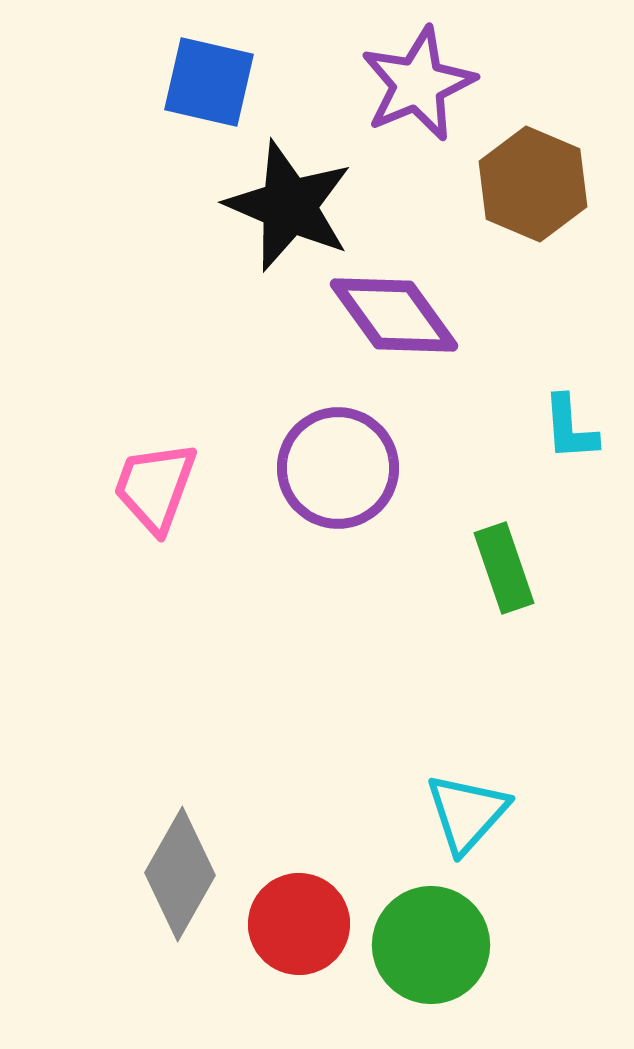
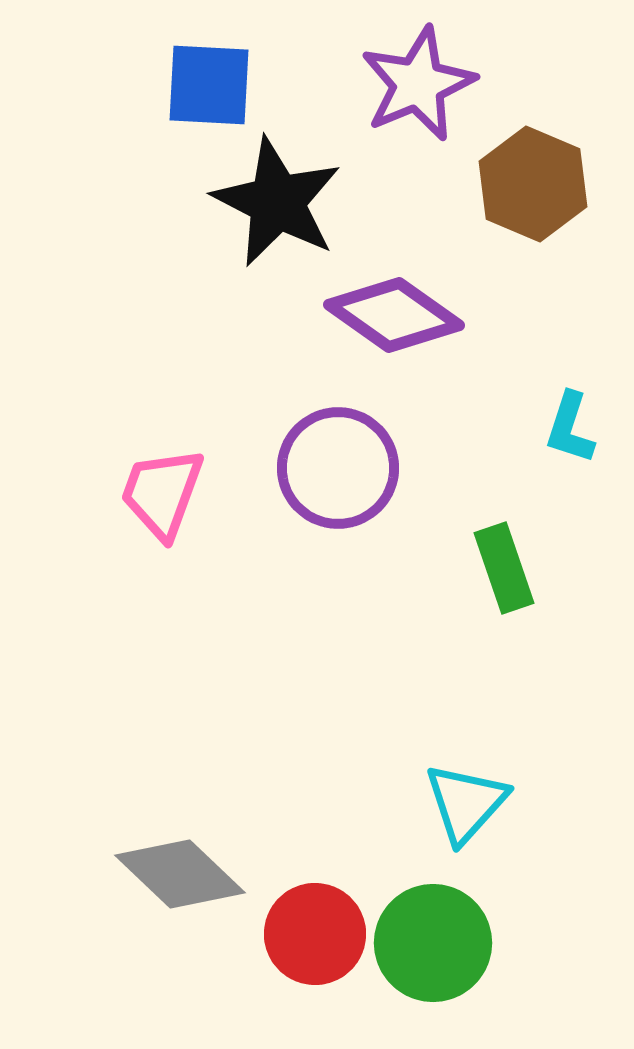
blue square: moved 3 px down; rotated 10 degrees counterclockwise
black star: moved 12 px left, 4 px up; rotated 4 degrees clockwise
purple diamond: rotated 19 degrees counterclockwise
cyan L-shape: rotated 22 degrees clockwise
pink trapezoid: moved 7 px right, 6 px down
cyan triangle: moved 1 px left, 10 px up
gray diamond: rotated 76 degrees counterclockwise
red circle: moved 16 px right, 10 px down
green circle: moved 2 px right, 2 px up
